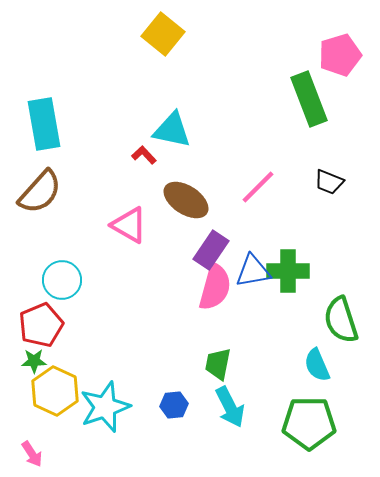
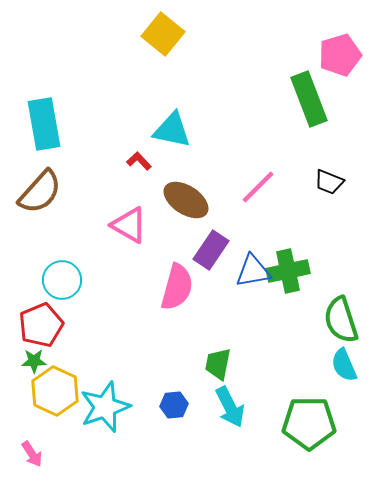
red L-shape: moved 5 px left, 6 px down
green cross: rotated 12 degrees counterclockwise
pink semicircle: moved 38 px left
cyan semicircle: moved 27 px right
